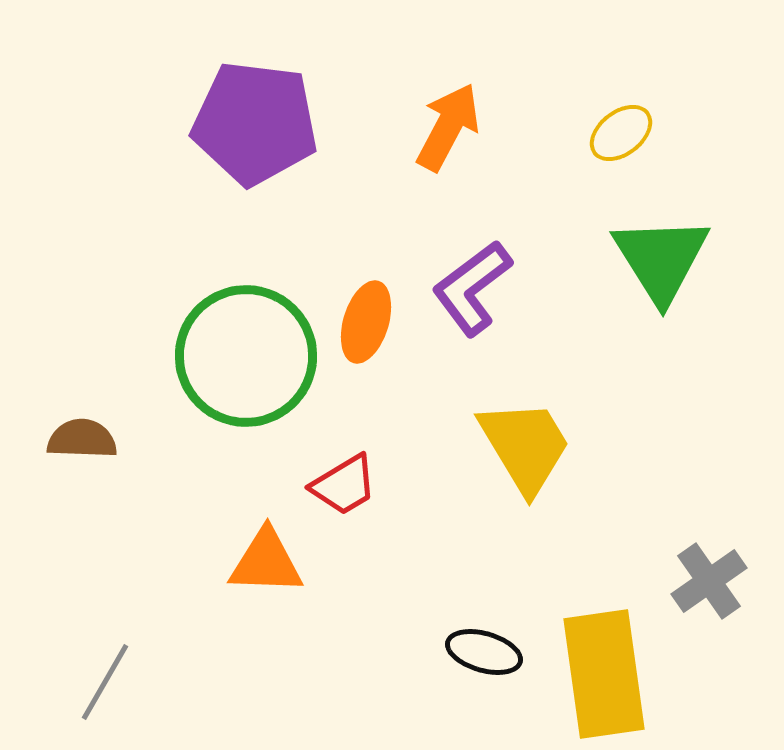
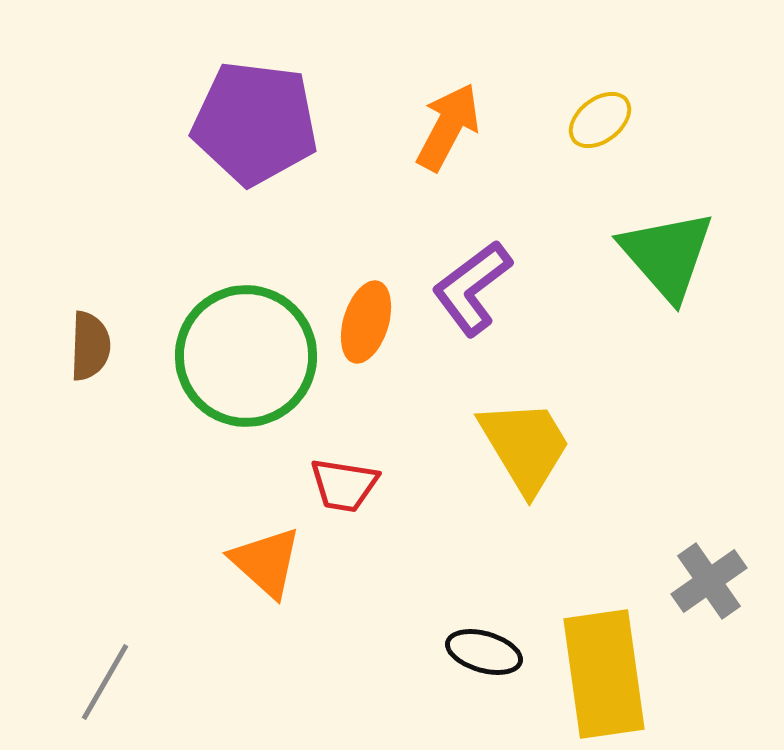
yellow ellipse: moved 21 px left, 13 px up
green triangle: moved 6 px right, 4 px up; rotated 9 degrees counterclockwise
brown semicircle: moved 8 px right, 93 px up; rotated 90 degrees clockwise
red trapezoid: rotated 40 degrees clockwise
orange triangle: rotated 40 degrees clockwise
